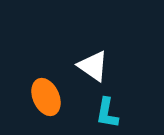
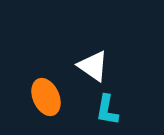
cyan L-shape: moved 3 px up
